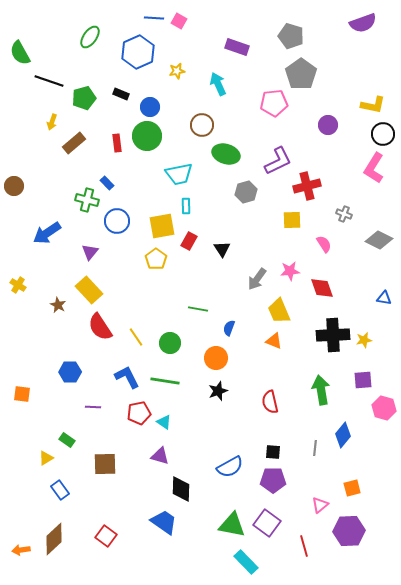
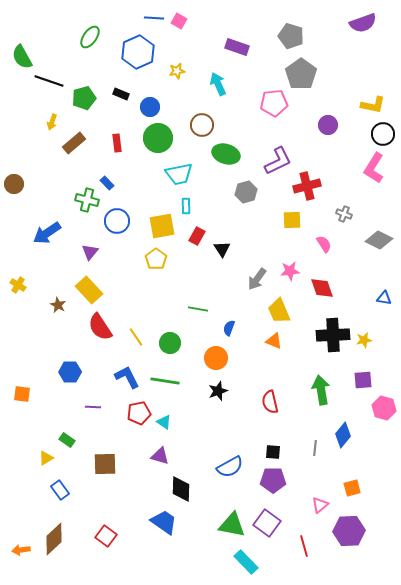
green semicircle at (20, 53): moved 2 px right, 4 px down
green circle at (147, 136): moved 11 px right, 2 px down
brown circle at (14, 186): moved 2 px up
red rectangle at (189, 241): moved 8 px right, 5 px up
